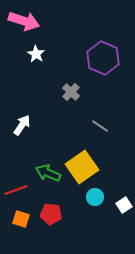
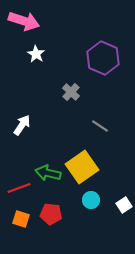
green arrow: rotated 10 degrees counterclockwise
red line: moved 3 px right, 2 px up
cyan circle: moved 4 px left, 3 px down
